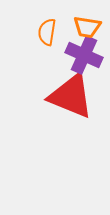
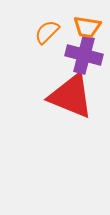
orange semicircle: rotated 36 degrees clockwise
purple cross: rotated 9 degrees counterclockwise
